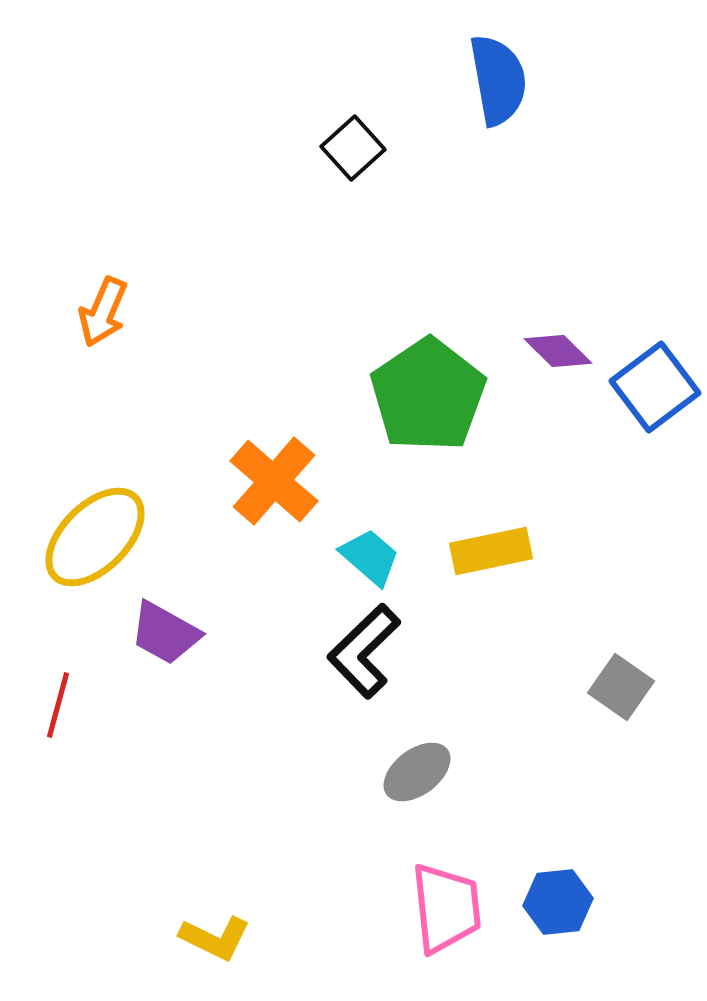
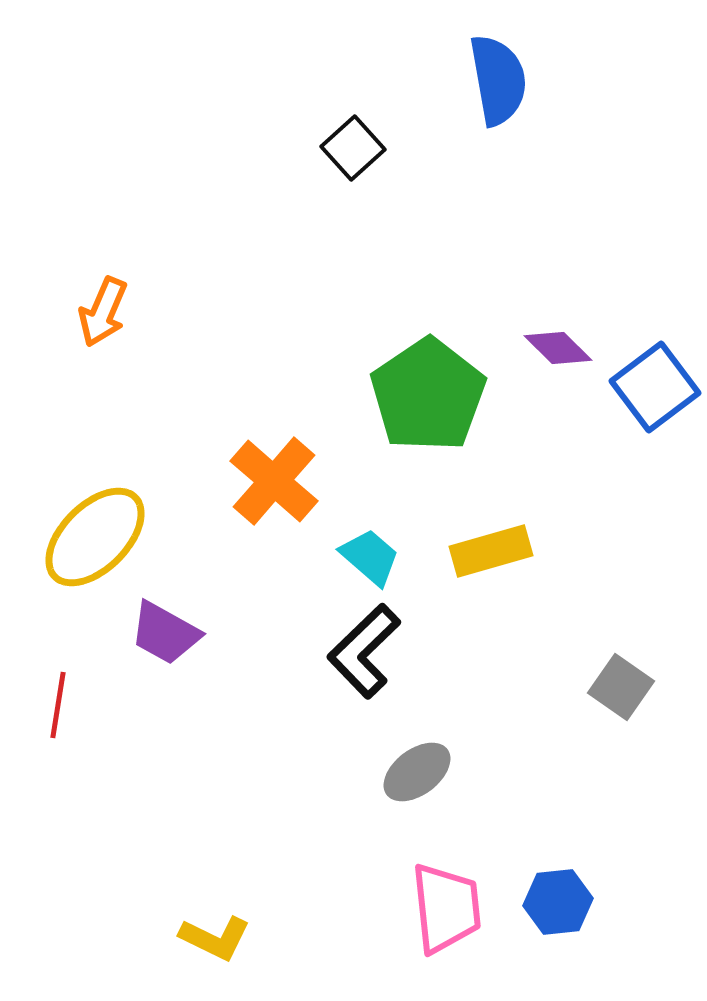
purple diamond: moved 3 px up
yellow rectangle: rotated 4 degrees counterclockwise
red line: rotated 6 degrees counterclockwise
